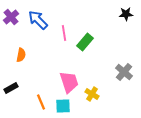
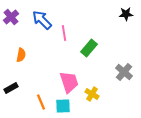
blue arrow: moved 4 px right
green rectangle: moved 4 px right, 6 px down
